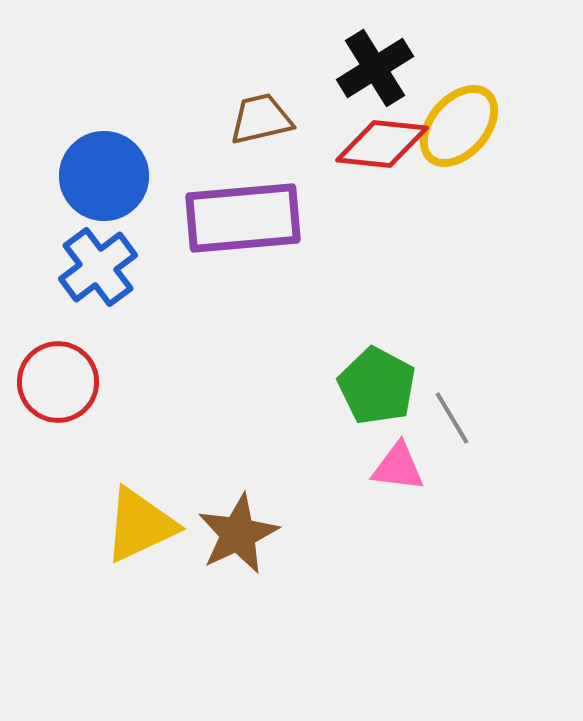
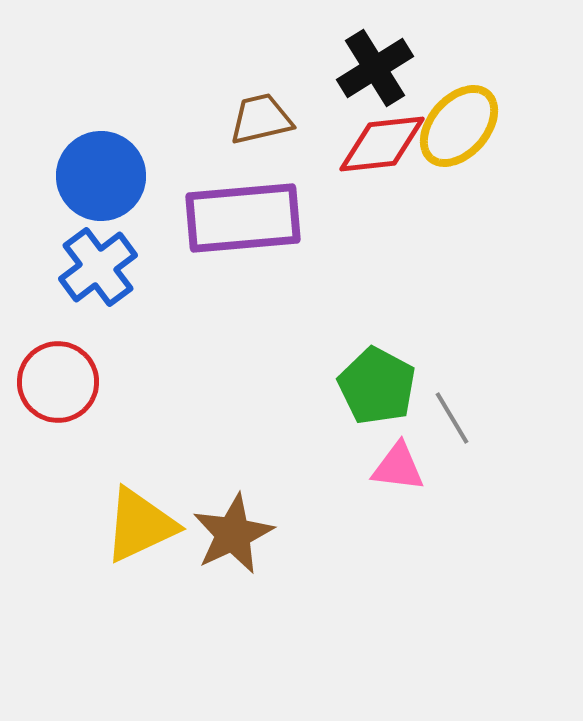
red diamond: rotated 12 degrees counterclockwise
blue circle: moved 3 px left
brown star: moved 5 px left
